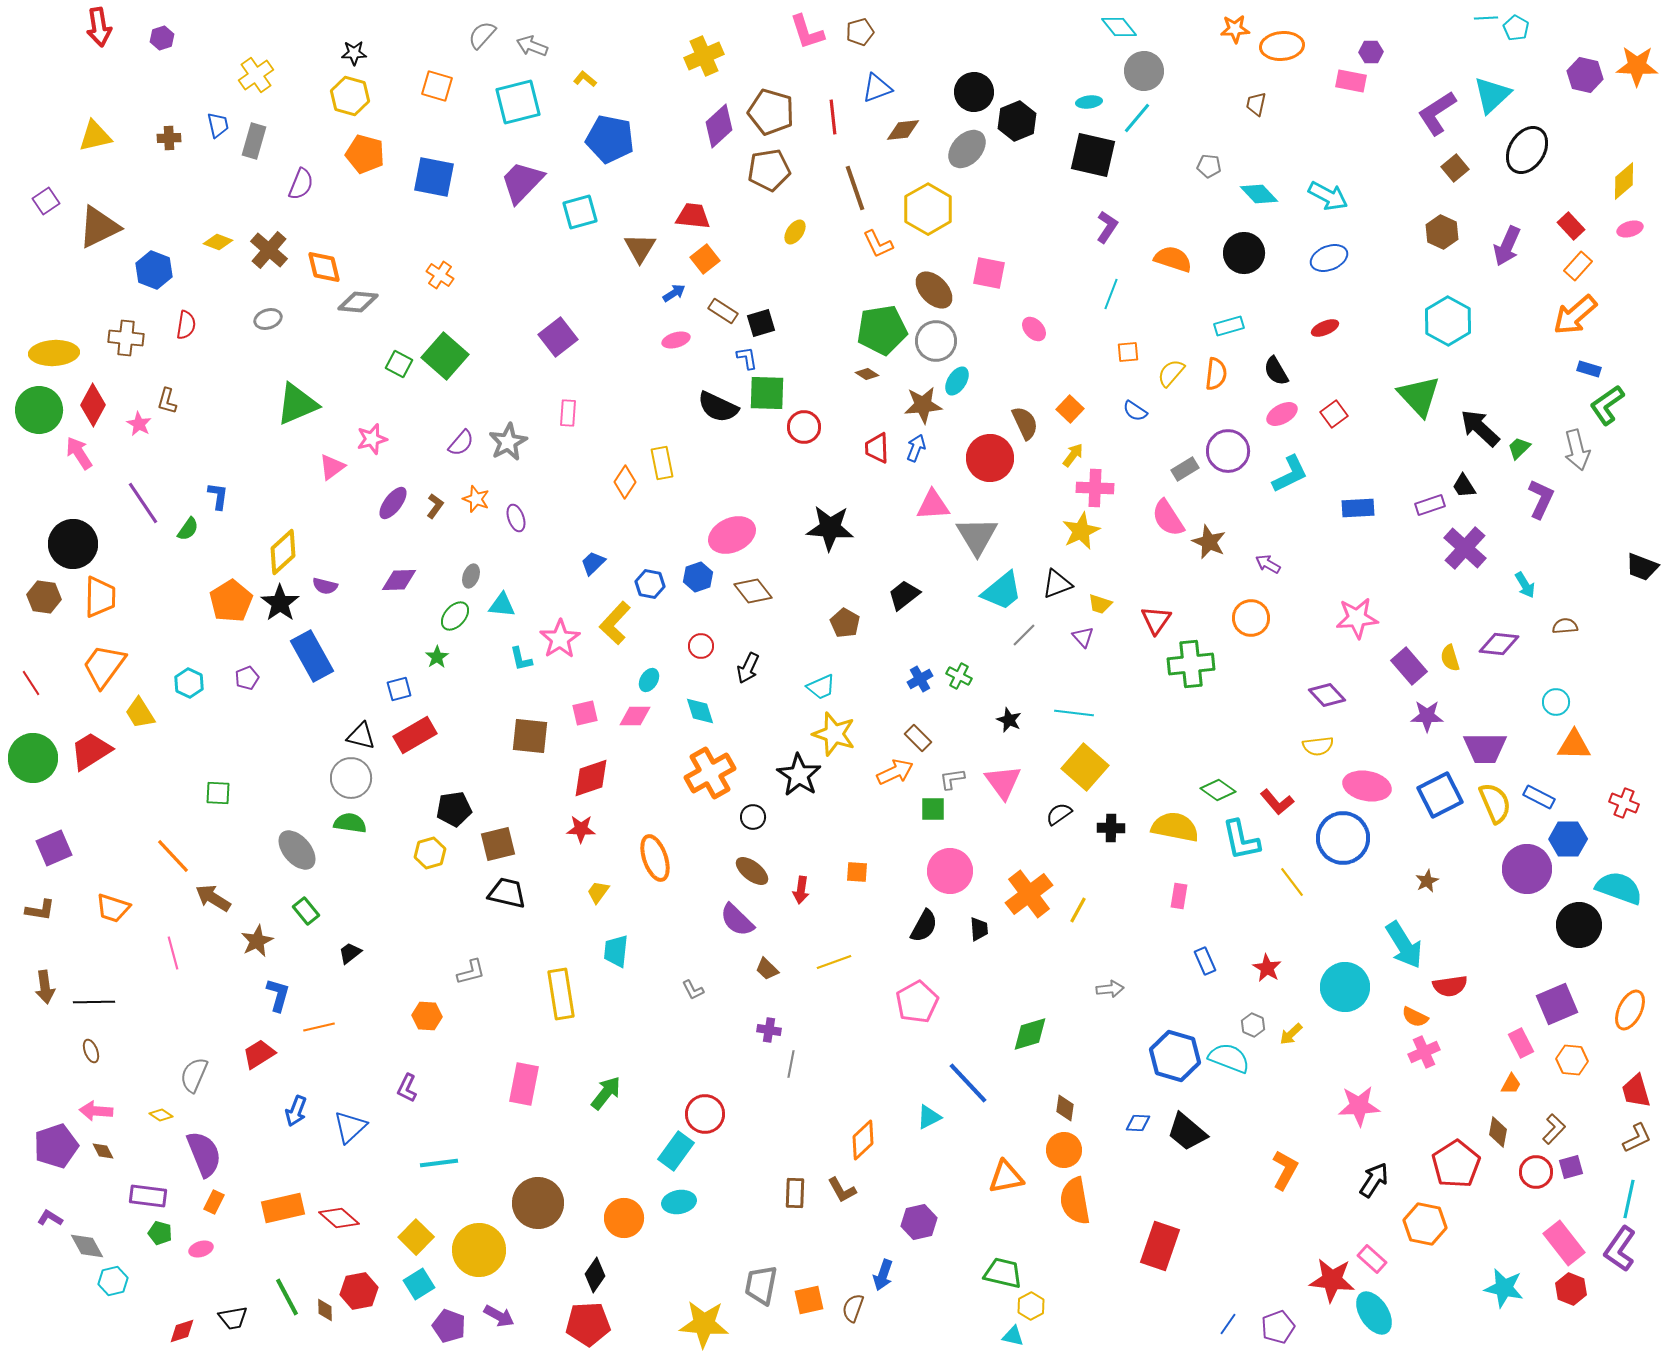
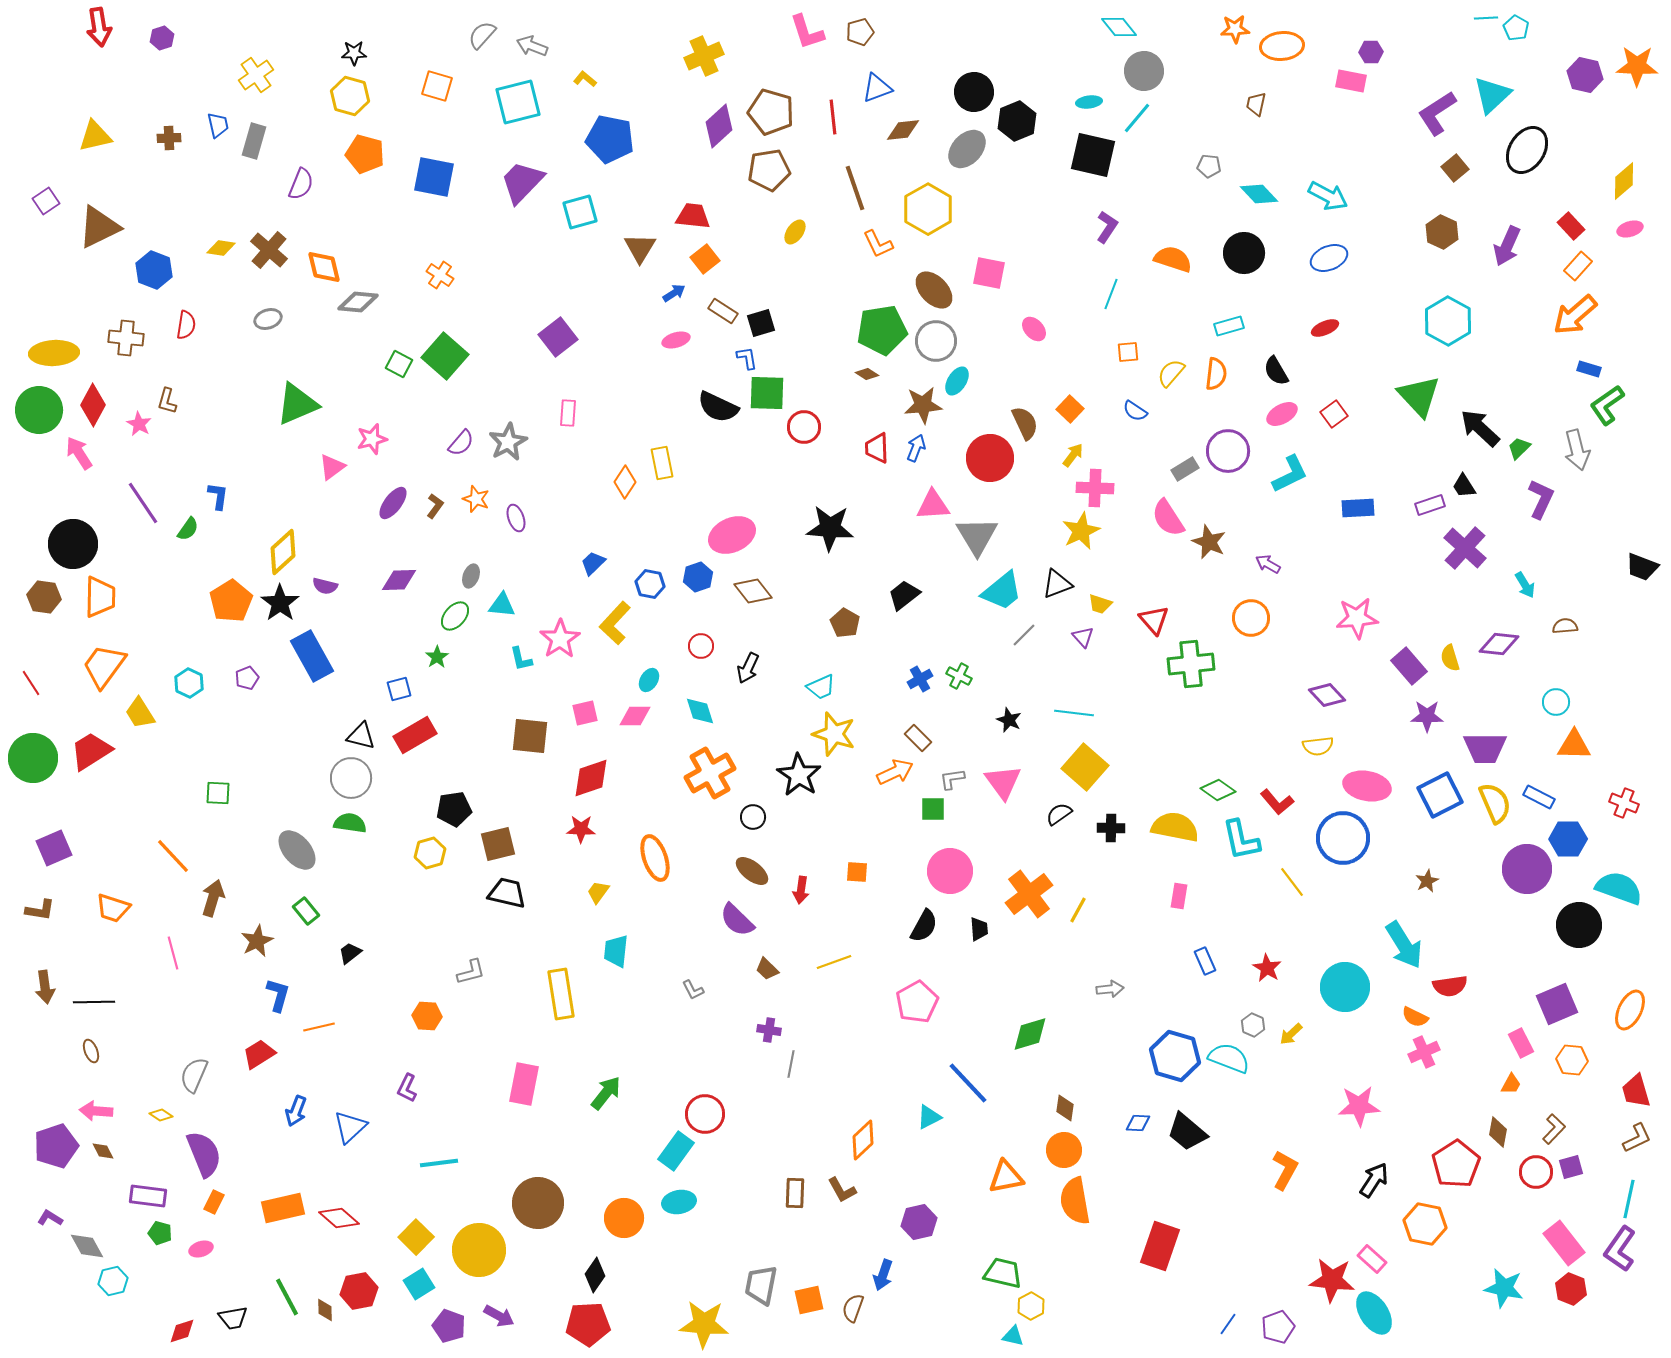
yellow diamond at (218, 242): moved 3 px right, 6 px down; rotated 12 degrees counterclockwise
red triangle at (1156, 620): moved 2 px left; rotated 16 degrees counterclockwise
brown arrow at (213, 898): rotated 75 degrees clockwise
